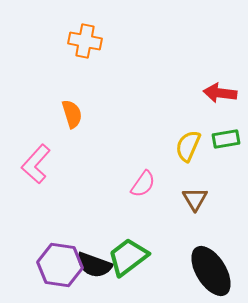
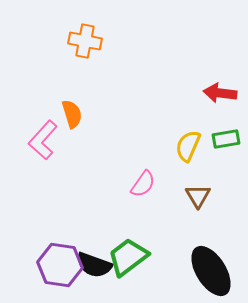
pink L-shape: moved 7 px right, 24 px up
brown triangle: moved 3 px right, 3 px up
